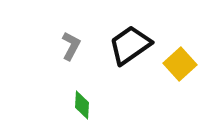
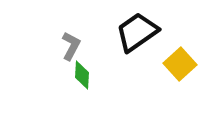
black trapezoid: moved 7 px right, 13 px up
green diamond: moved 30 px up
